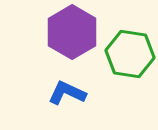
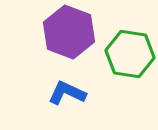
purple hexagon: moved 3 px left; rotated 9 degrees counterclockwise
